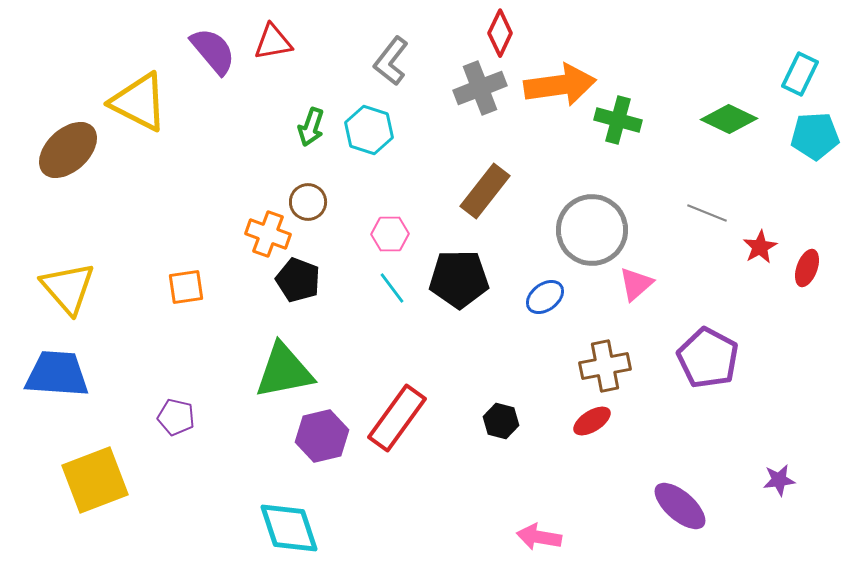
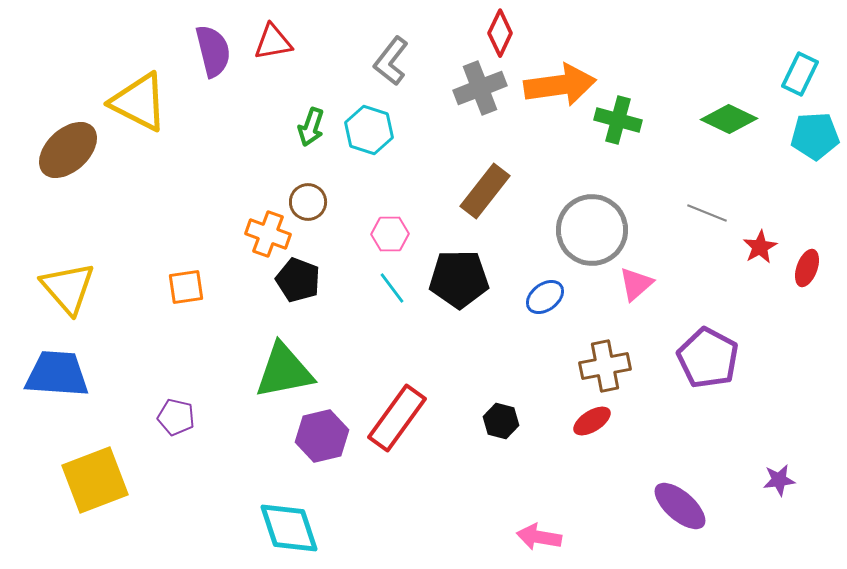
purple semicircle at (213, 51): rotated 26 degrees clockwise
